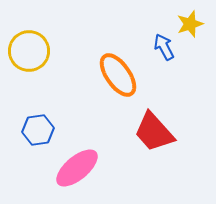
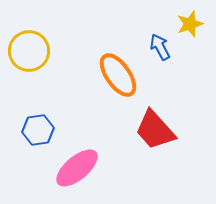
blue arrow: moved 4 px left
red trapezoid: moved 1 px right, 2 px up
